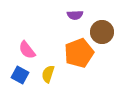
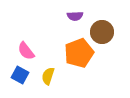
purple semicircle: moved 1 px down
pink semicircle: moved 1 px left, 1 px down
yellow semicircle: moved 2 px down
